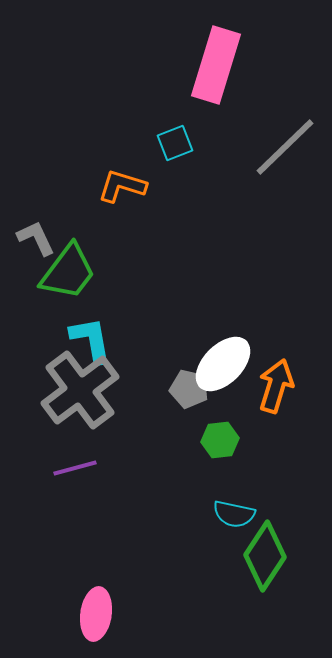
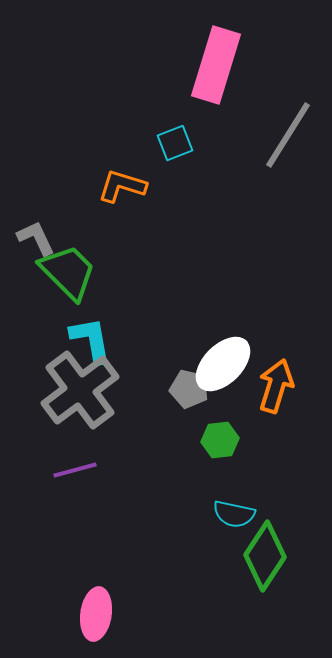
gray line: moved 3 px right, 12 px up; rotated 14 degrees counterclockwise
green trapezoid: rotated 82 degrees counterclockwise
purple line: moved 2 px down
